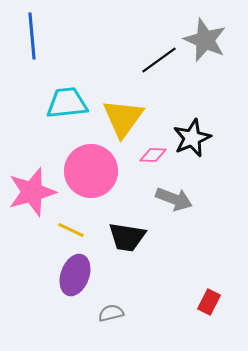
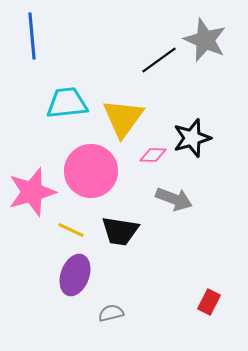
black star: rotated 6 degrees clockwise
black trapezoid: moved 7 px left, 6 px up
